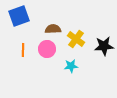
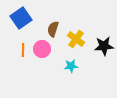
blue square: moved 2 px right, 2 px down; rotated 15 degrees counterclockwise
brown semicircle: rotated 70 degrees counterclockwise
pink circle: moved 5 px left
